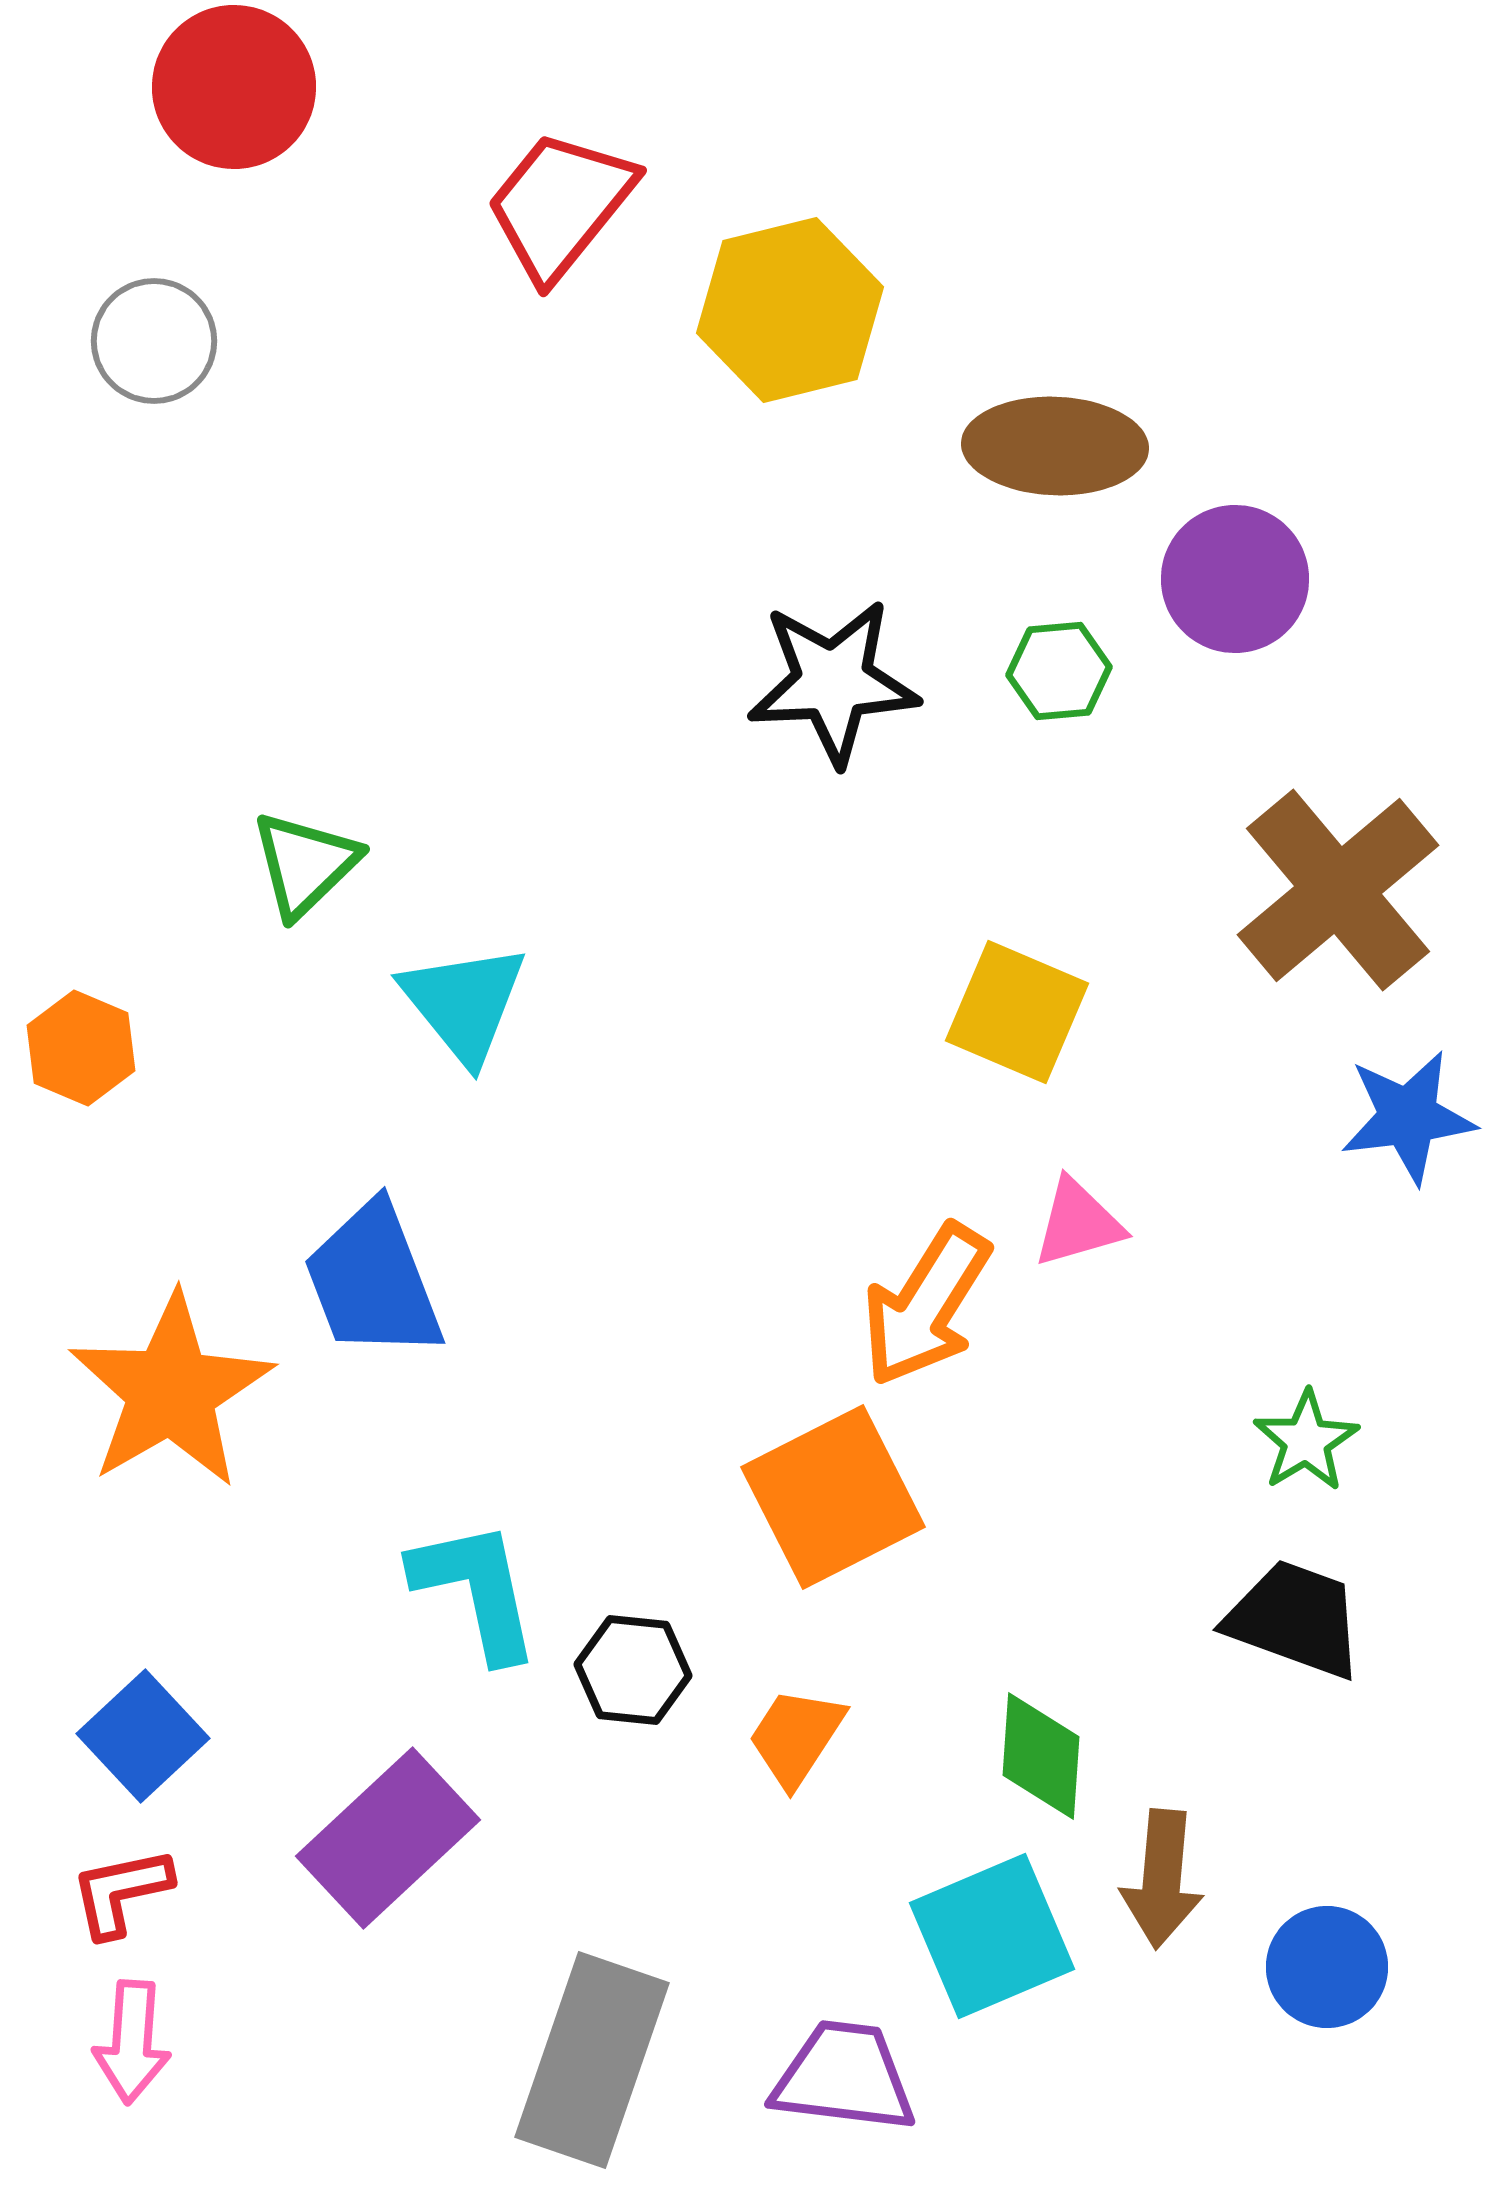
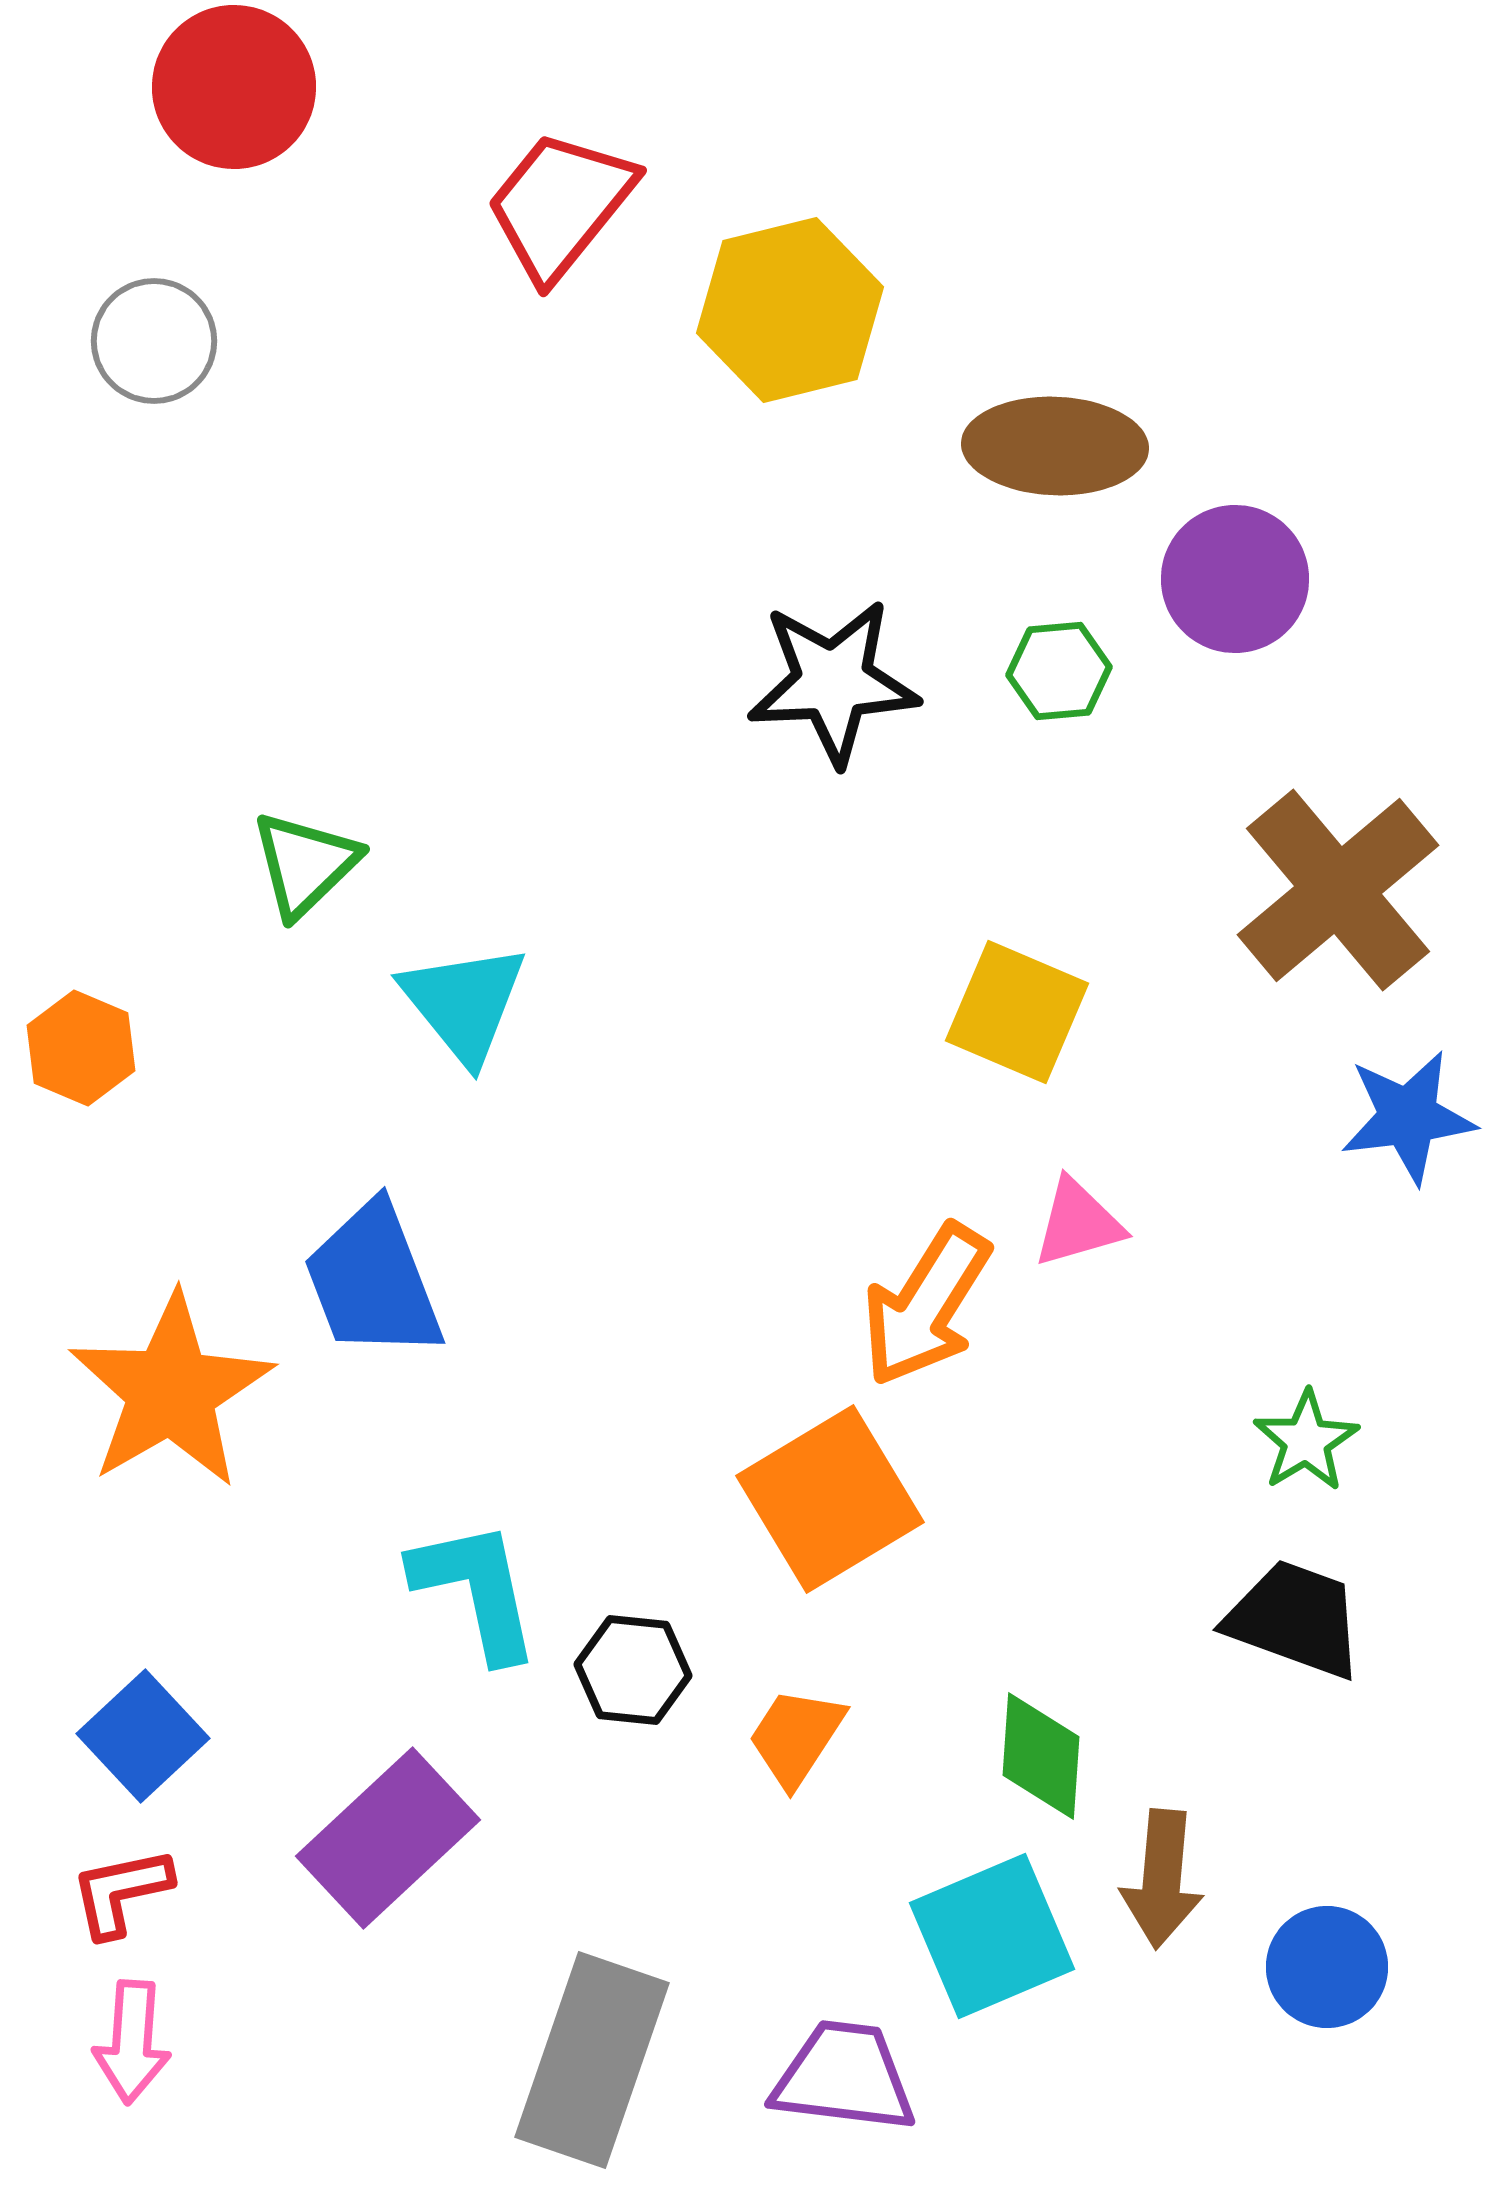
orange square: moved 3 px left, 2 px down; rotated 4 degrees counterclockwise
